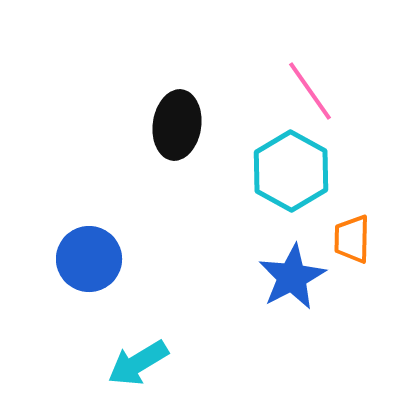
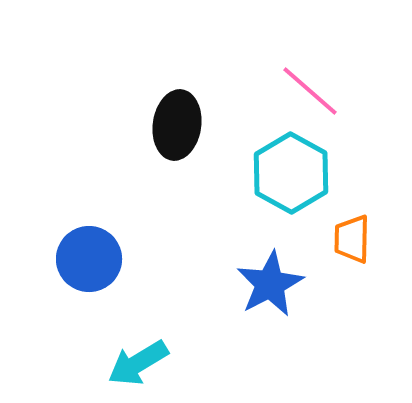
pink line: rotated 14 degrees counterclockwise
cyan hexagon: moved 2 px down
blue star: moved 22 px left, 7 px down
